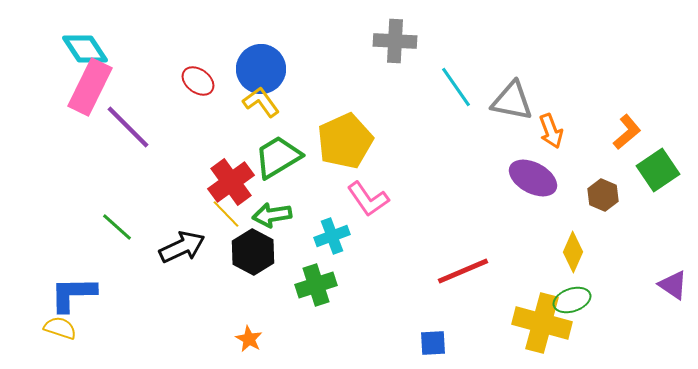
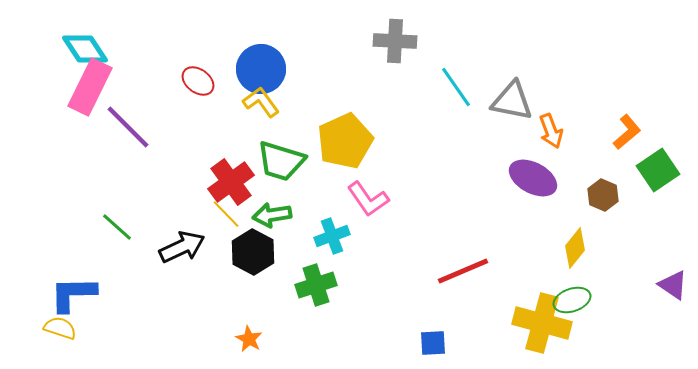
green trapezoid: moved 3 px right, 4 px down; rotated 132 degrees counterclockwise
yellow diamond: moved 2 px right, 4 px up; rotated 15 degrees clockwise
